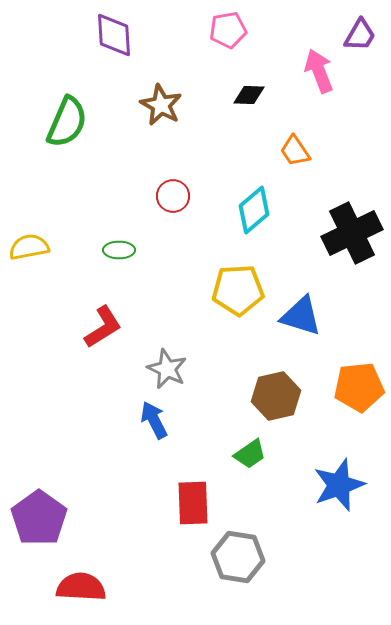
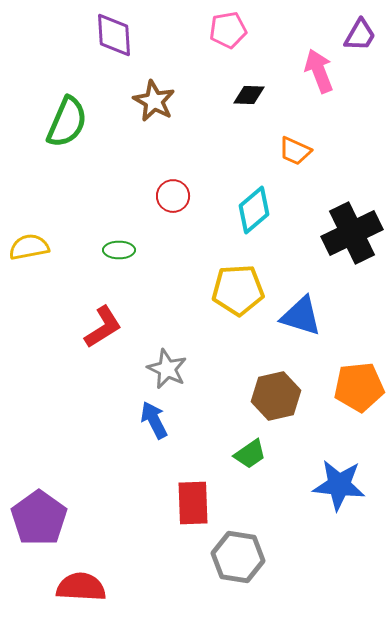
brown star: moved 7 px left, 4 px up
orange trapezoid: rotated 32 degrees counterclockwise
blue star: rotated 26 degrees clockwise
